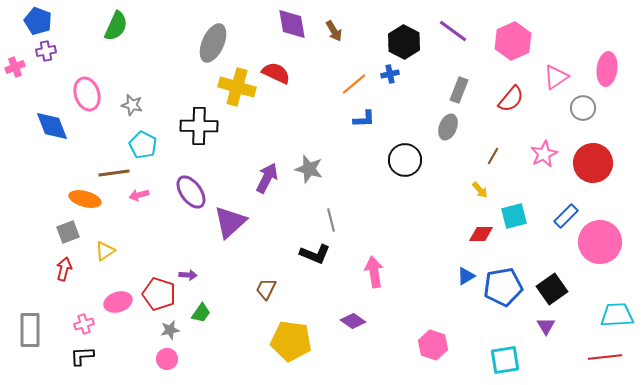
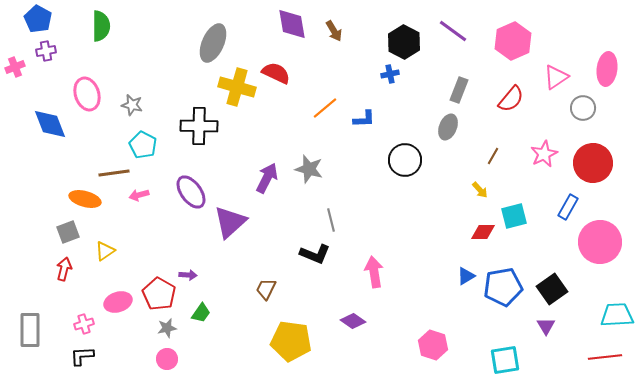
blue pentagon at (38, 21): moved 2 px up; rotated 8 degrees clockwise
green semicircle at (116, 26): moved 15 px left; rotated 24 degrees counterclockwise
orange line at (354, 84): moved 29 px left, 24 px down
blue diamond at (52, 126): moved 2 px left, 2 px up
blue rectangle at (566, 216): moved 2 px right, 9 px up; rotated 15 degrees counterclockwise
red diamond at (481, 234): moved 2 px right, 2 px up
red pentagon at (159, 294): rotated 12 degrees clockwise
gray star at (170, 330): moved 3 px left, 2 px up
